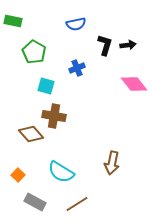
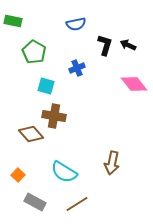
black arrow: rotated 147 degrees counterclockwise
cyan semicircle: moved 3 px right
